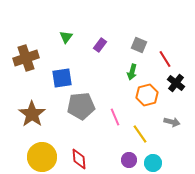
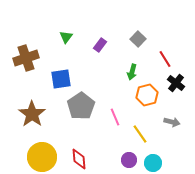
gray square: moved 1 px left, 6 px up; rotated 21 degrees clockwise
blue square: moved 1 px left, 1 px down
gray pentagon: rotated 28 degrees counterclockwise
